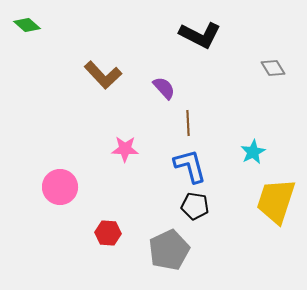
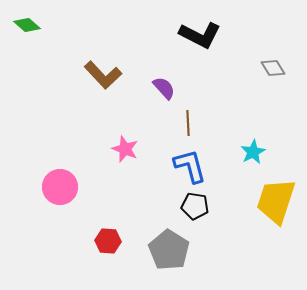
pink star: rotated 20 degrees clockwise
red hexagon: moved 8 px down
gray pentagon: rotated 15 degrees counterclockwise
